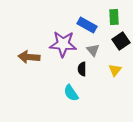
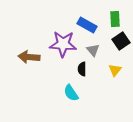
green rectangle: moved 1 px right, 2 px down
